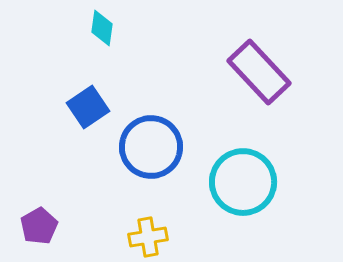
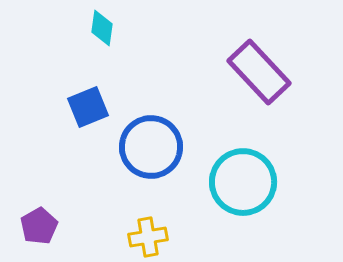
blue square: rotated 12 degrees clockwise
